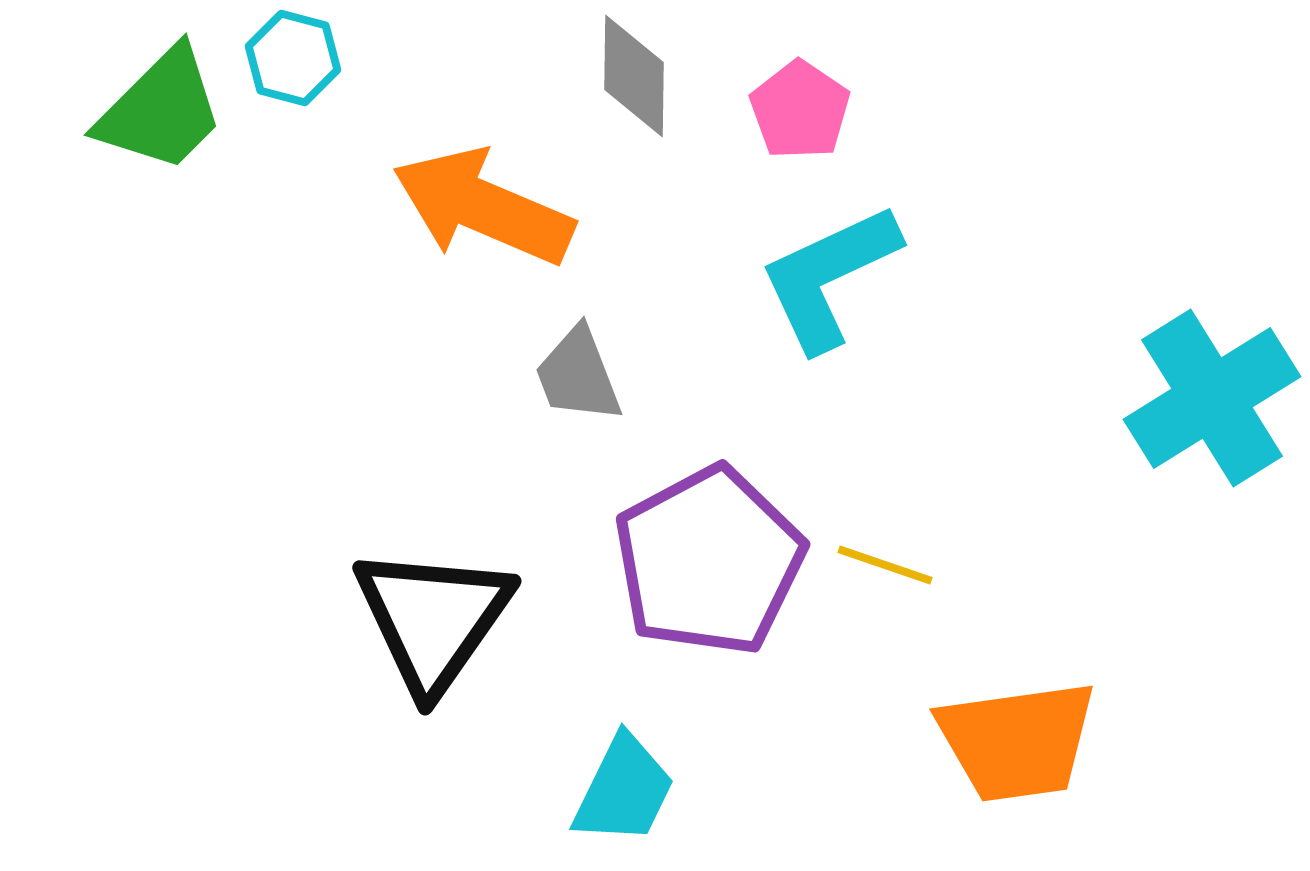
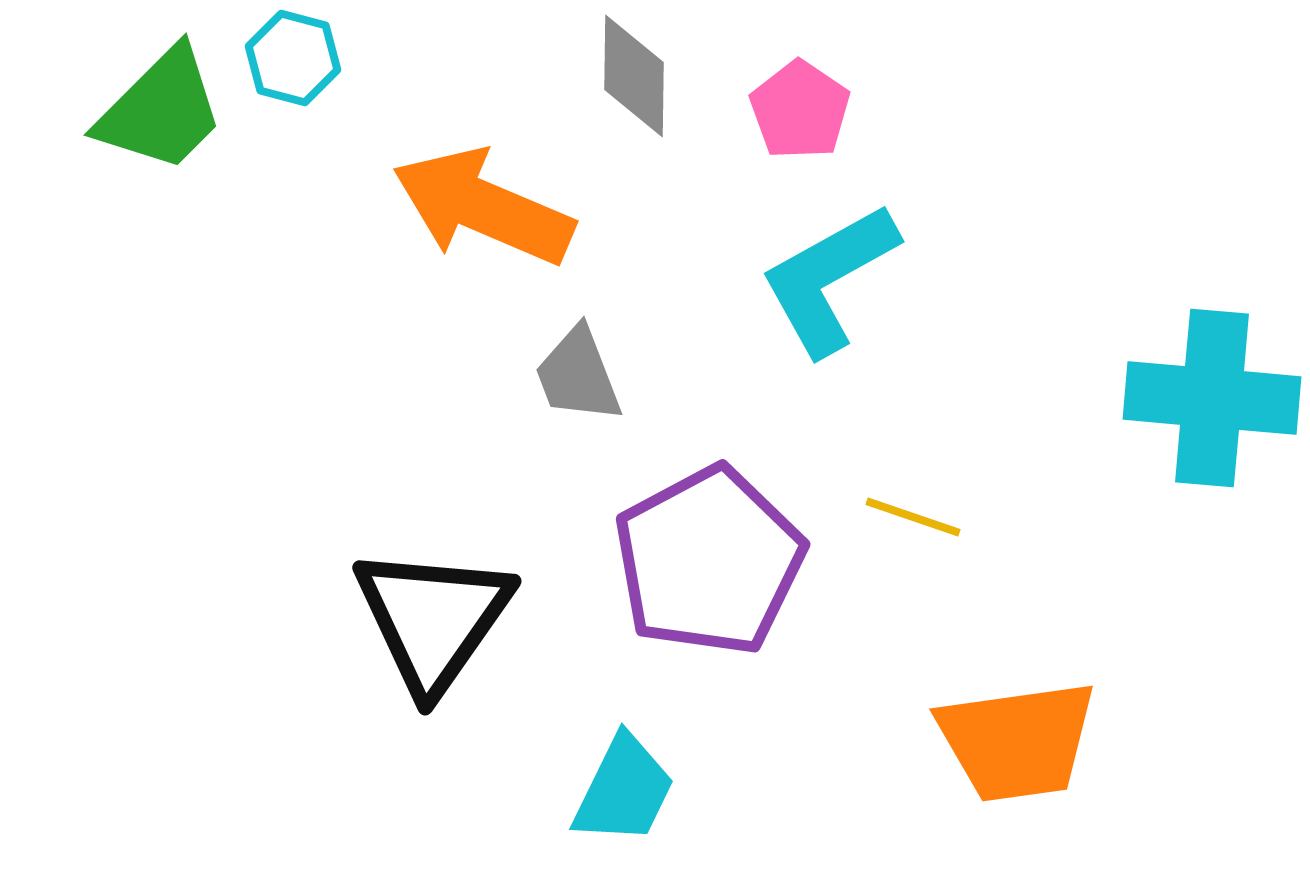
cyan L-shape: moved 2 px down; rotated 4 degrees counterclockwise
cyan cross: rotated 37 degrees clockwise
yellow line: moved 28 px right, 48 px up
